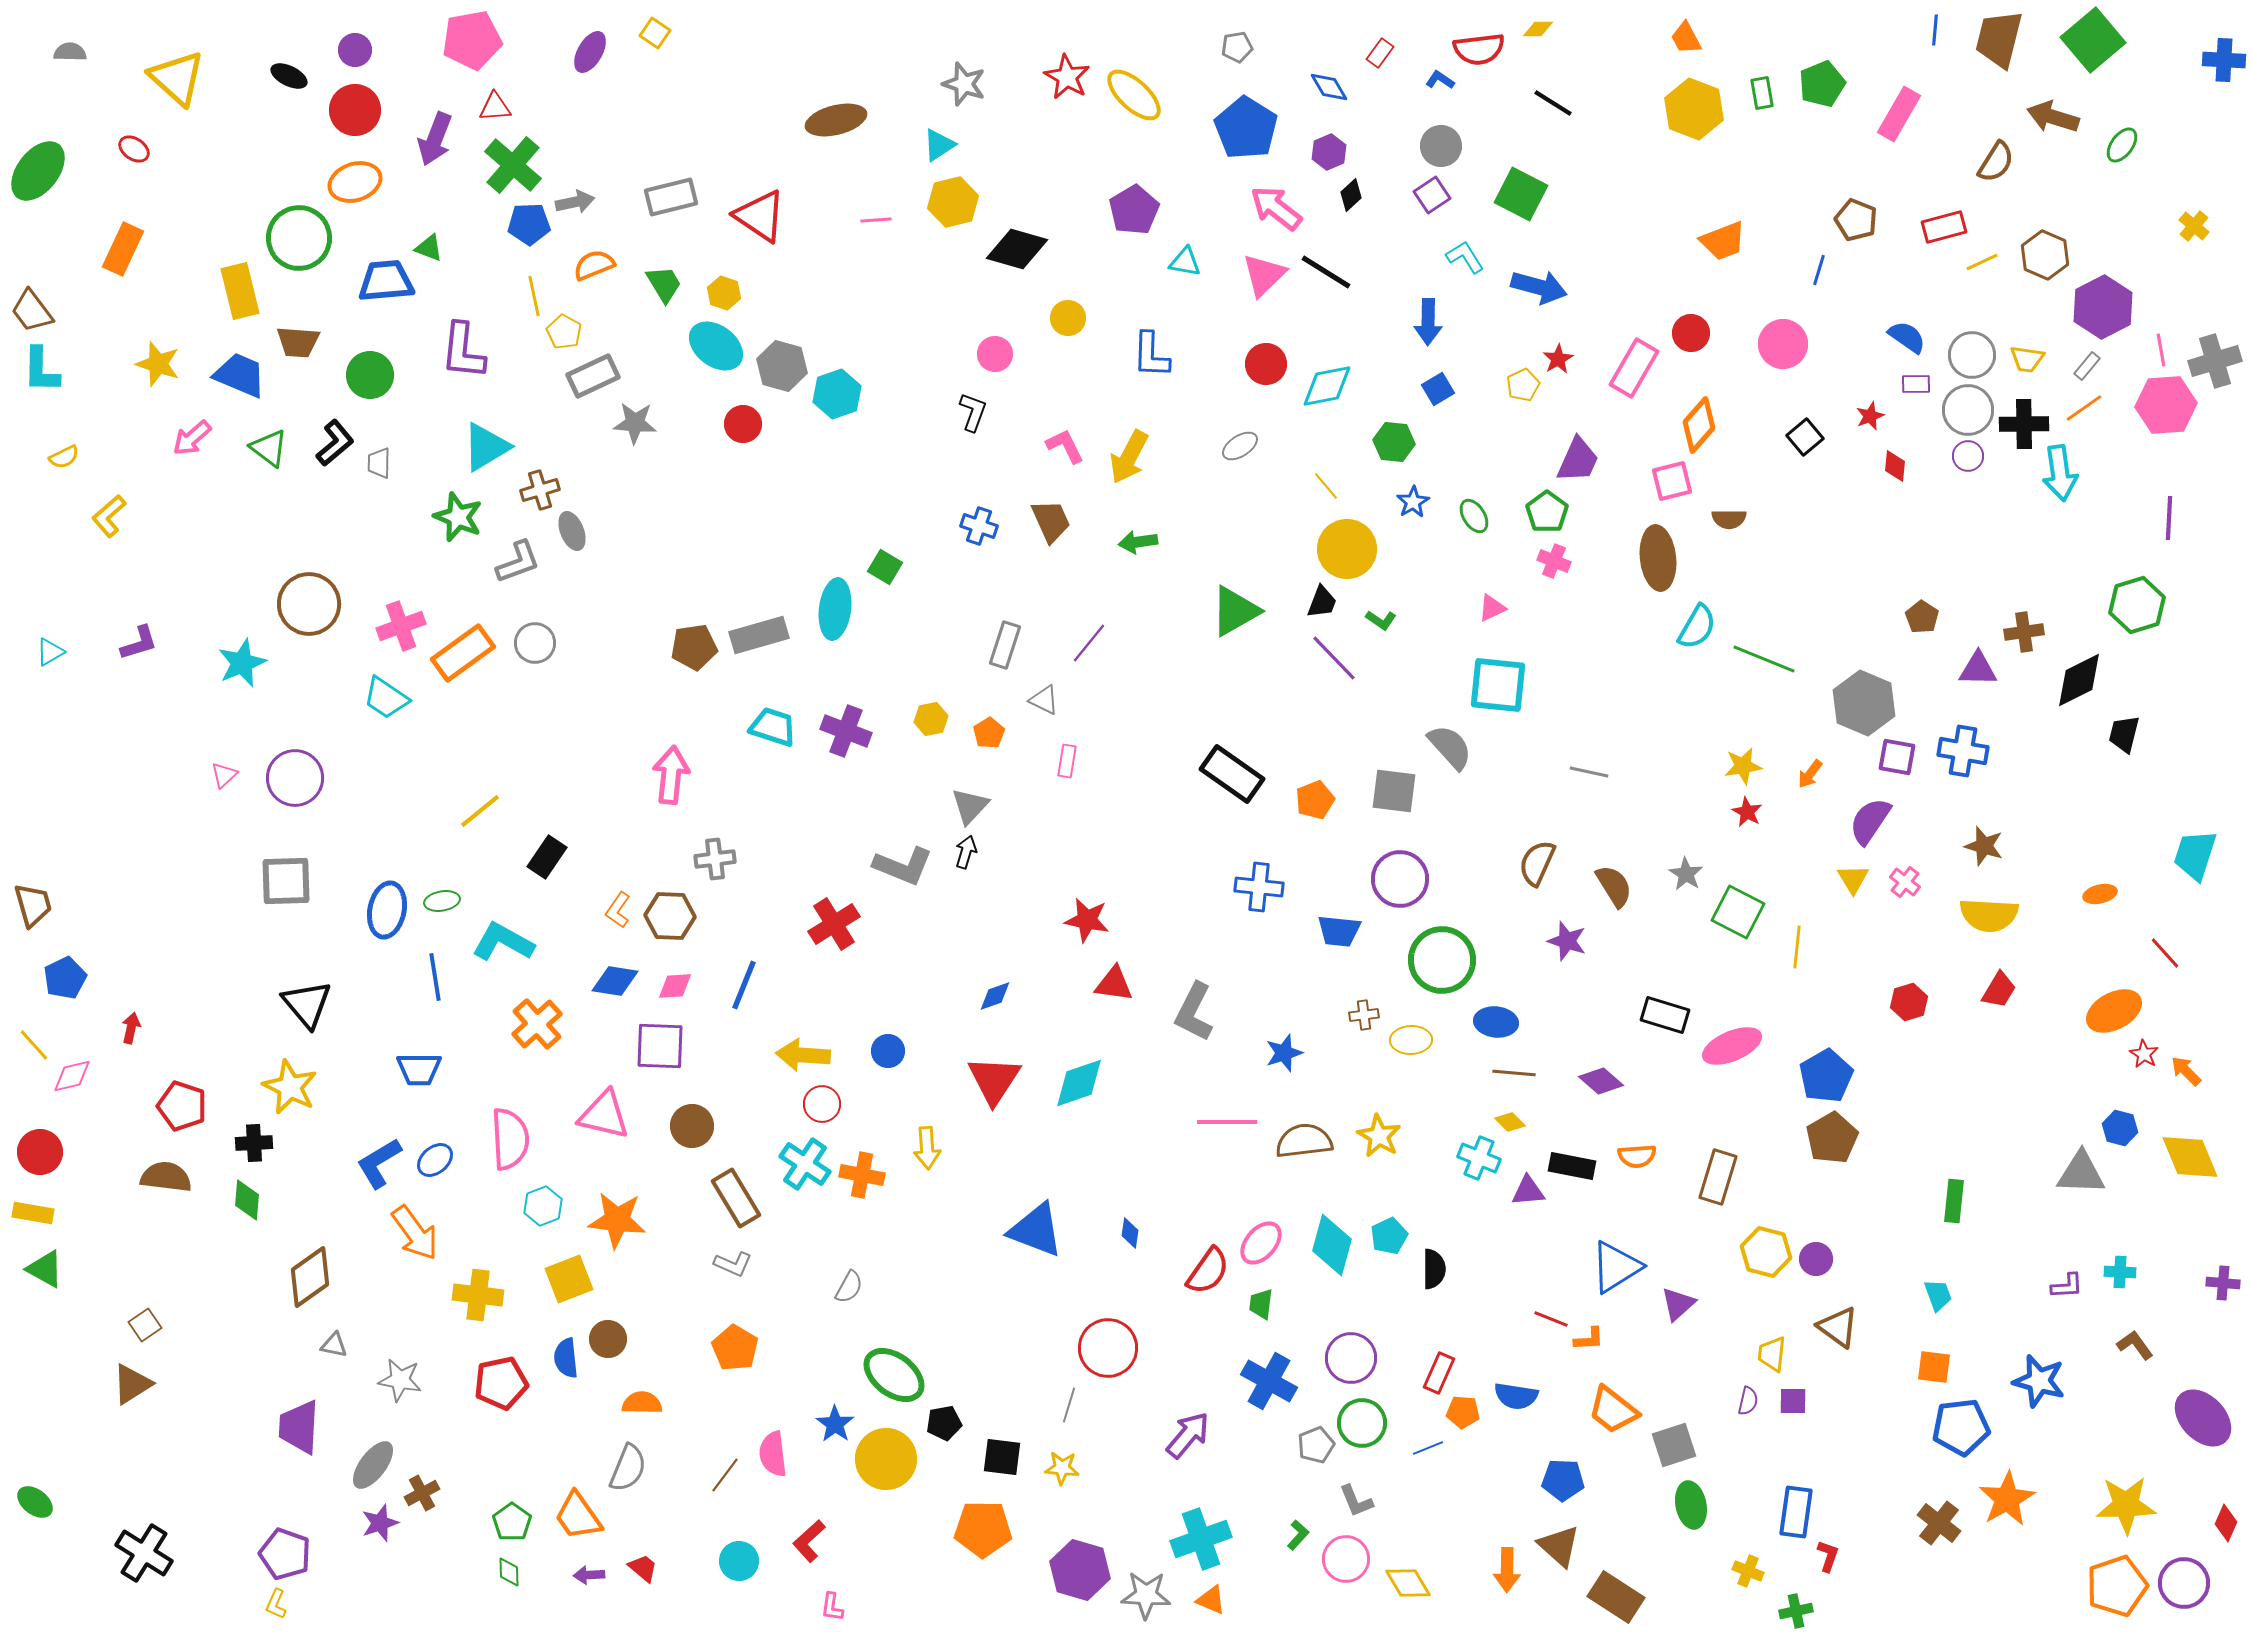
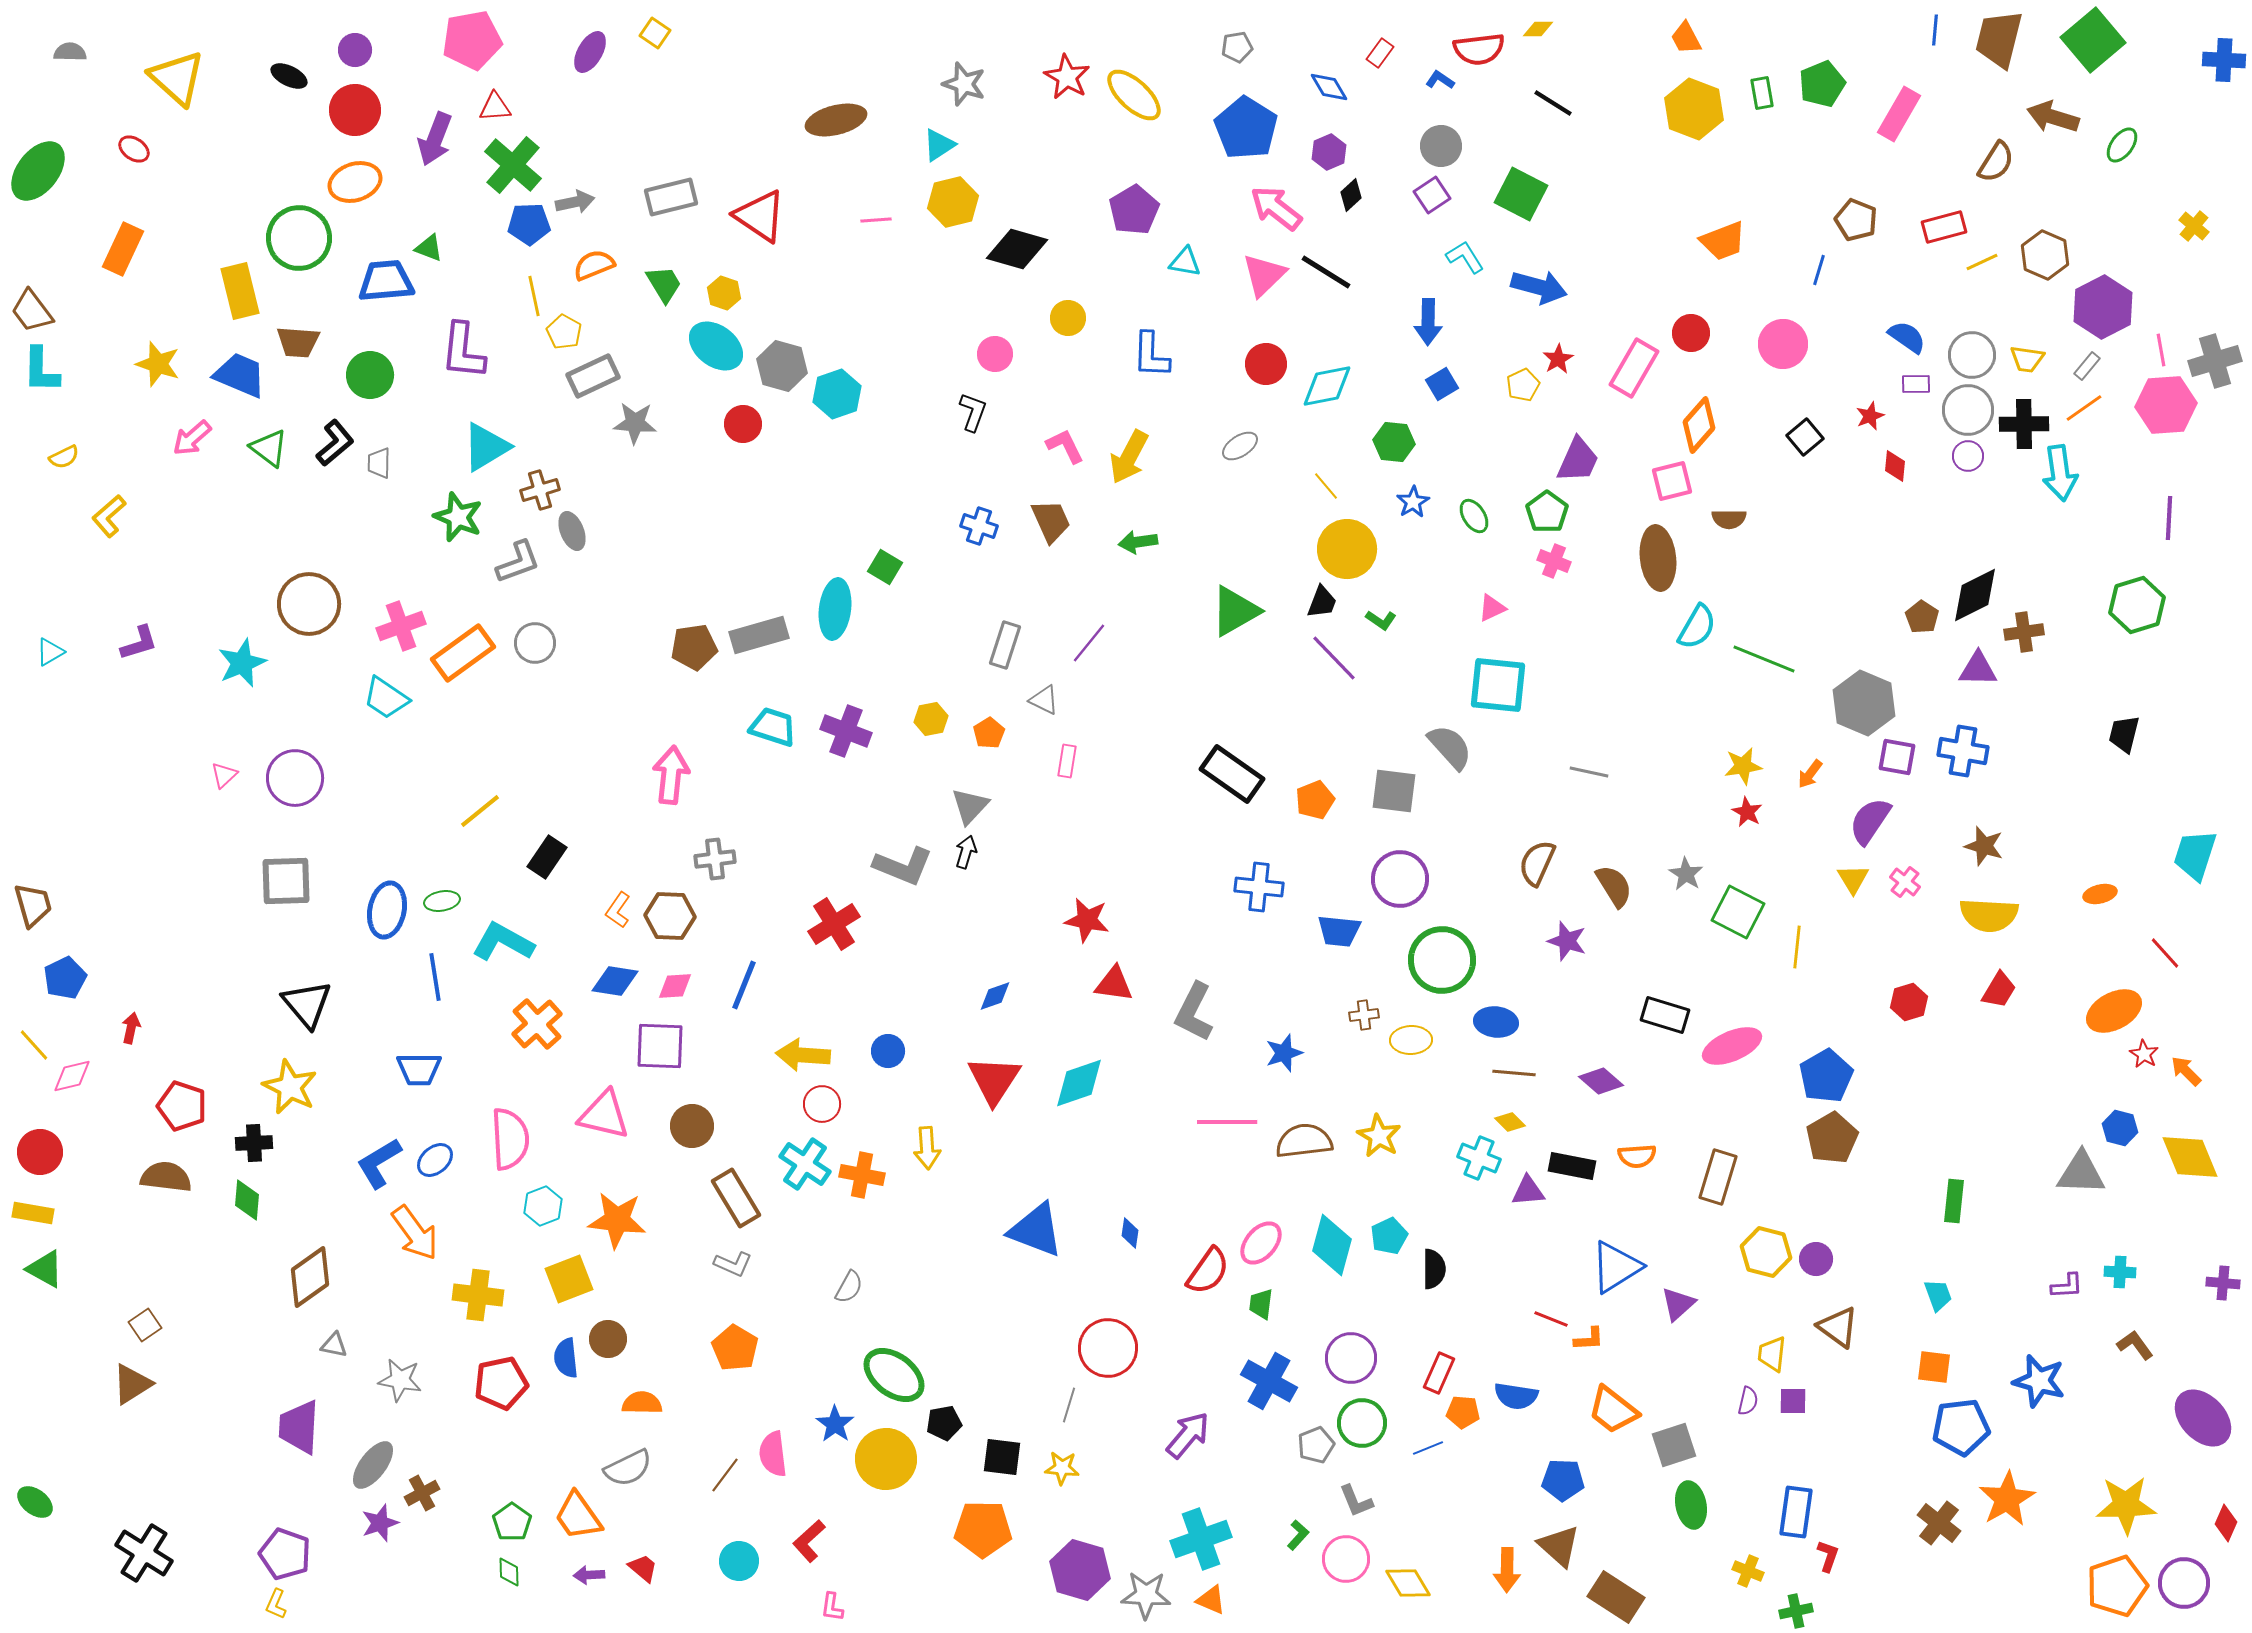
blue square at (1438, 389): moved 4 px right, 5 px up
black diamond at (2079, 680): moved 104 px left, 85 px up
gray semicircle at (628, 1468): rotated 42 degrees clockwise
